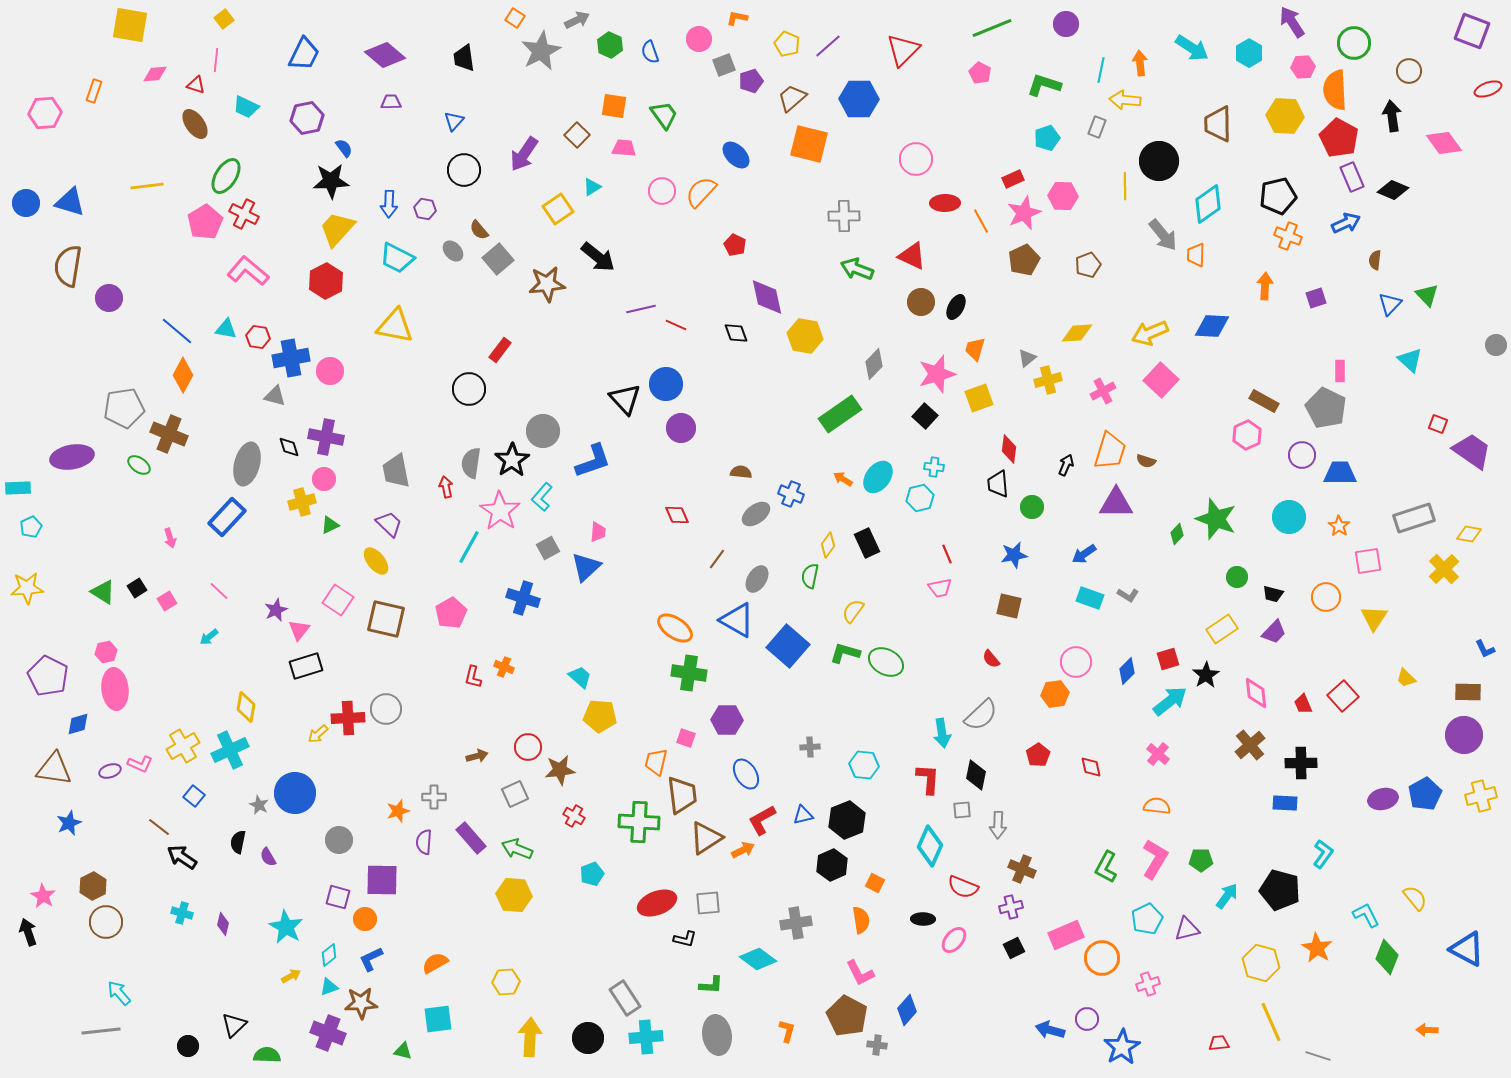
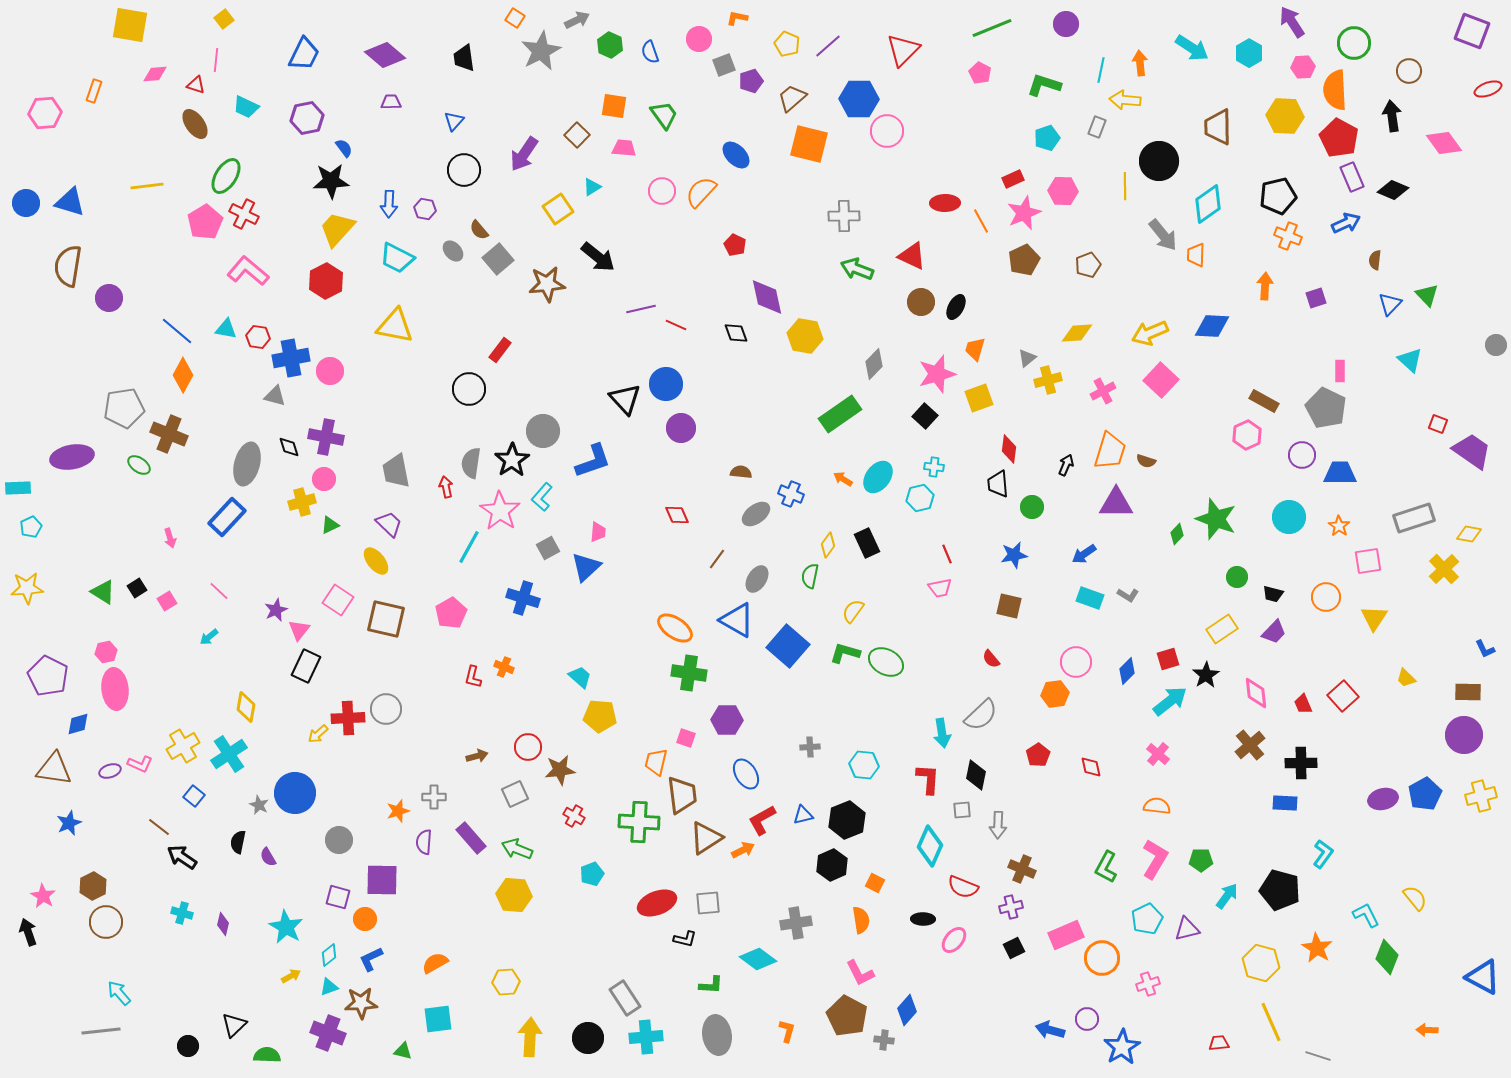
brown trapezoid at (1218, 124): moved 3 px down
pink circle at (916, 159): moved 29 px left, 28 px up
pink hexagon at (1063, 196): moved 5 px up
black rectangle at (306, 666): rotated 48 degrees counterclockwise
cyan cross at (230, 750): moved 1 px left, 4 px down; rotated 9 degrees counterclockwise
blue triangle at (1467, 949): moved 16 px right, 28 px down
gray cross at (877, 1045): moved 7 px right, 5 px up
